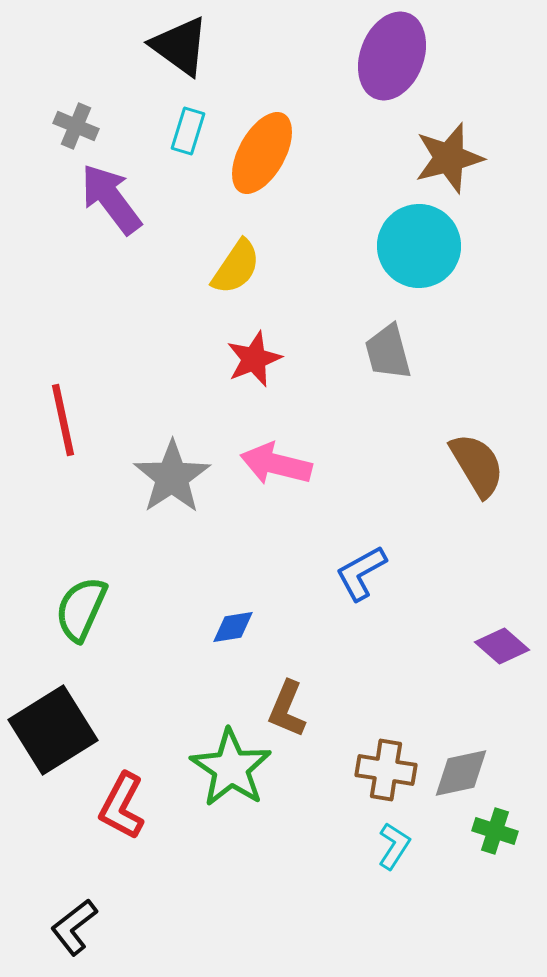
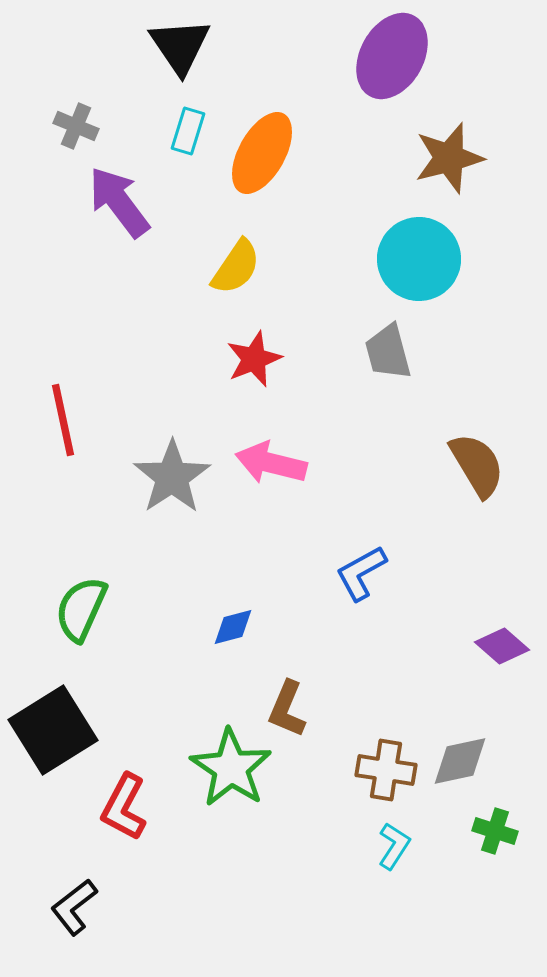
black triangle: rotated 20 degrees clockwise
purple ellipse: rotated 8 degrees clockwise
purple arrow: moved 8 px right, 3 px down
cyan circle: moved 13 px down
pink arrow: moved 5 px left, 1 px up
blue diamond: rotated 6 degrees counterclockwise
gray diamond: moved 1 px left, 12 px up
red L-shape: moved 2 px right, 1 px down
black L-shape: moved 20 px up
